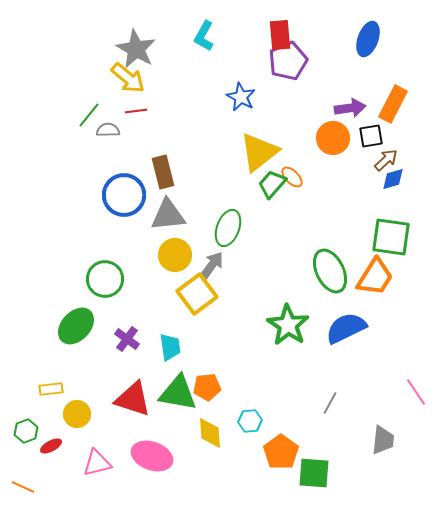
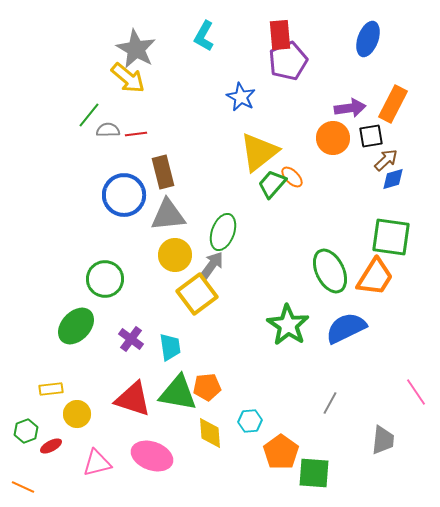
red line at (136, 111): moved 23 px down
green ellipse at (228, 228): moved 5 px left, 4 px down
purple cross at (127, 339): moved 4 px right
